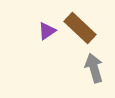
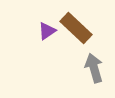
brown rectangle: moved 4 px left
